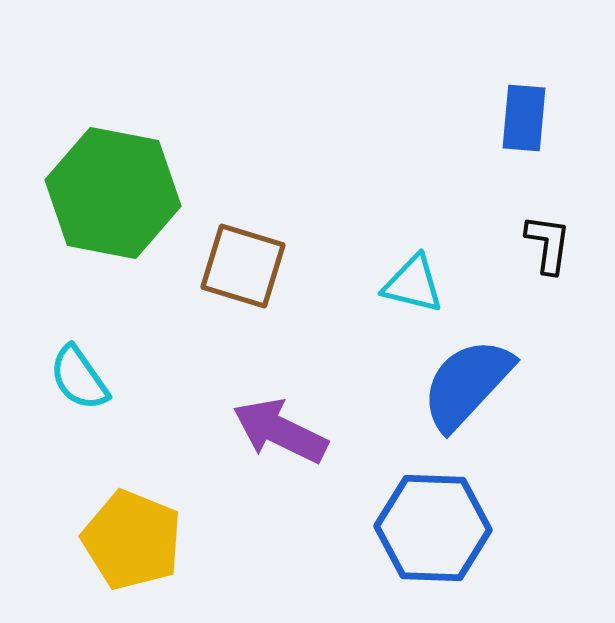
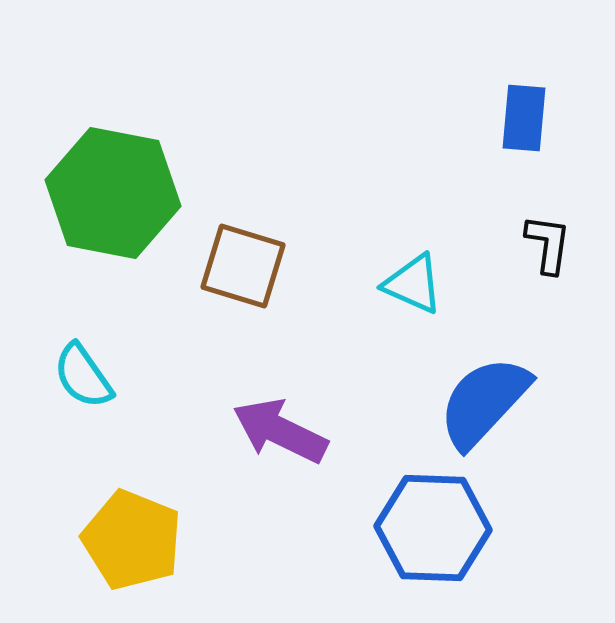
cyan triangle: rotated 10 degrees clockwise
cyan semicircle: moved 4 px right, 2 px up
blue semicircle: moved 17 px right, 18 px down
